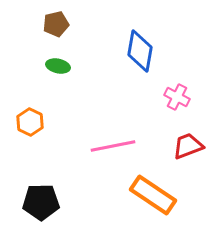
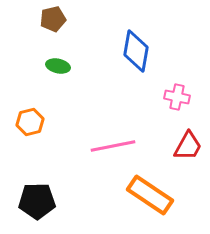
brown pentagon: moved 3 px left, 5 px up
blue diamond: moved 4 px left
pink cross: rotated 15 degrees counterclockwise
orange hexagon: rotated 20 degrees clockwise
red trapezoid: rotated 140 degrees clockwise
orange rectangle: moved 3 px left
black pentagon: moved 4 px left, 1 px up
